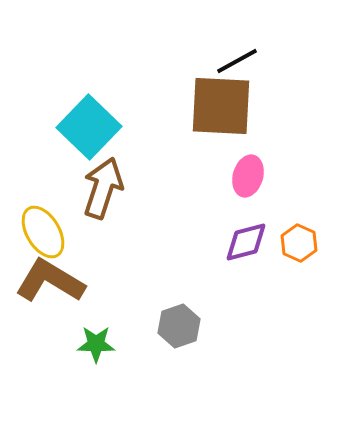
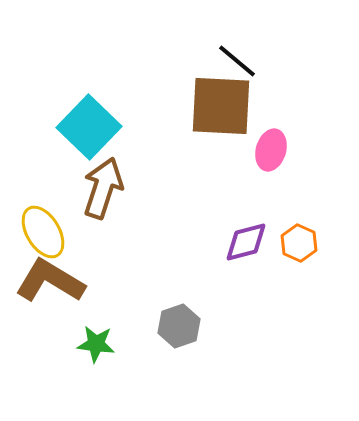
black line: rotated 69 degrees clockwise
pink ellipse: moved 23 px right, 26 px up
green star: rotated 6 degrees clockwise
